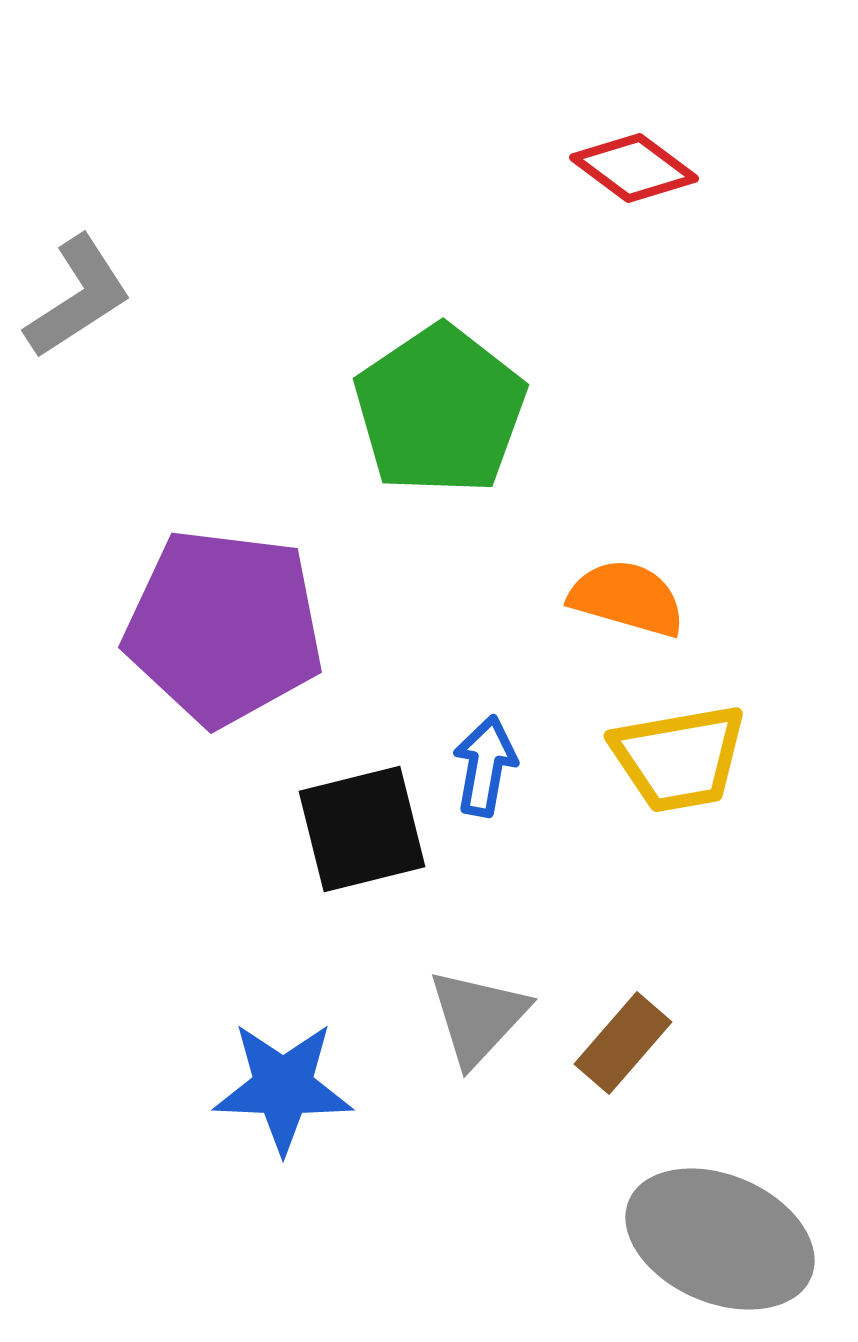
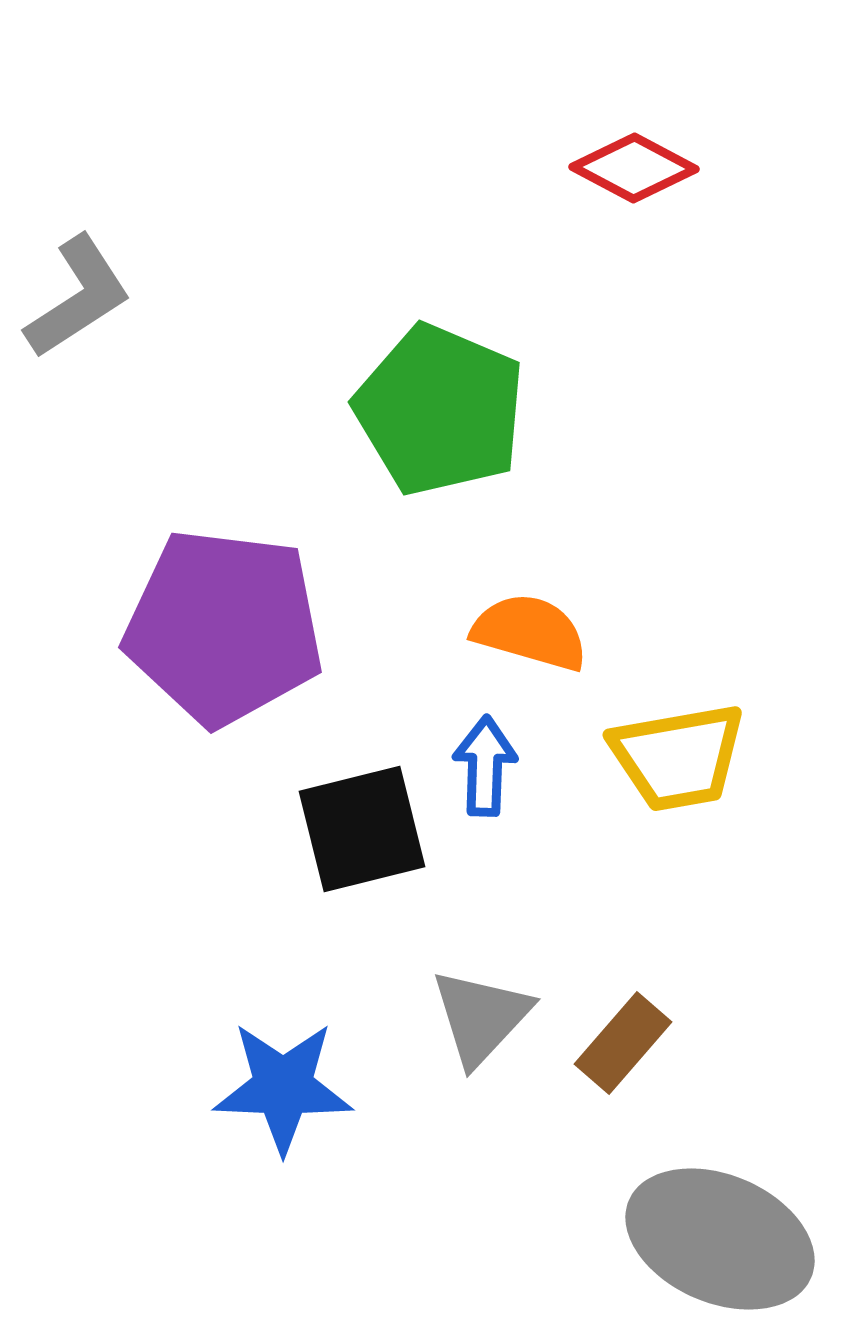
red diamond: rotated 9 degrees counterclockwise
green pentagon: rotated 15 degrees counterclockwise
orange semicircle: moved 97 px left, 34 px down
yellow trapezoid: moved 1 px left, 1 px up
blue arrow: rotated 8 degrees counterclockwise
gray triangle: moved 3 px right
